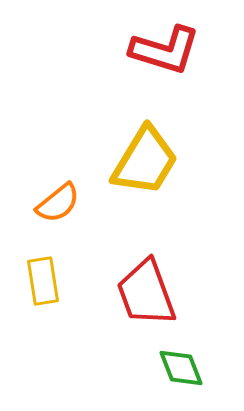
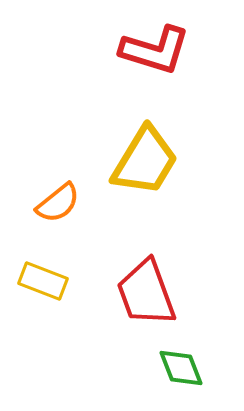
red L-shape: moved 10 px left
yellow rectangle: rotated 60 degrees counterclockwise
